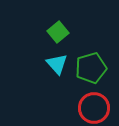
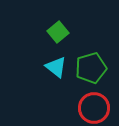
cyan triangle: moved 1 px left, 3 px down; rotated 10 degrees counterclockwise
